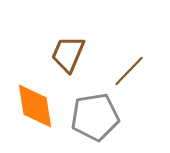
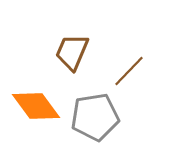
brown trapezoid: moved 4 px right, 2 px up
orange diamond: moved 1 px right; rotated 27 degrees counterclockwise
